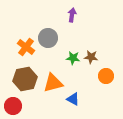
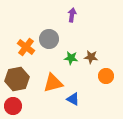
gray circle: moved 1 px right, 1 px down
green star: moved 2 px left
brown hexagon: moved 8 px left
